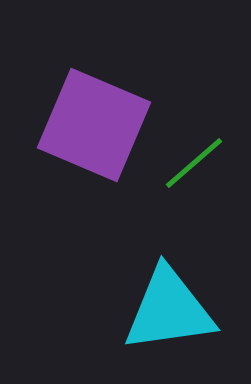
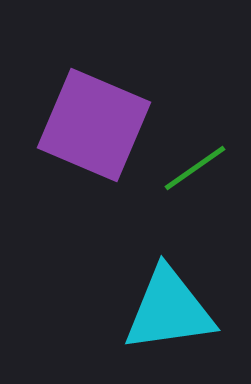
green line: moved 1 px right, 5 px down; rotated 6 degrees clockwise
